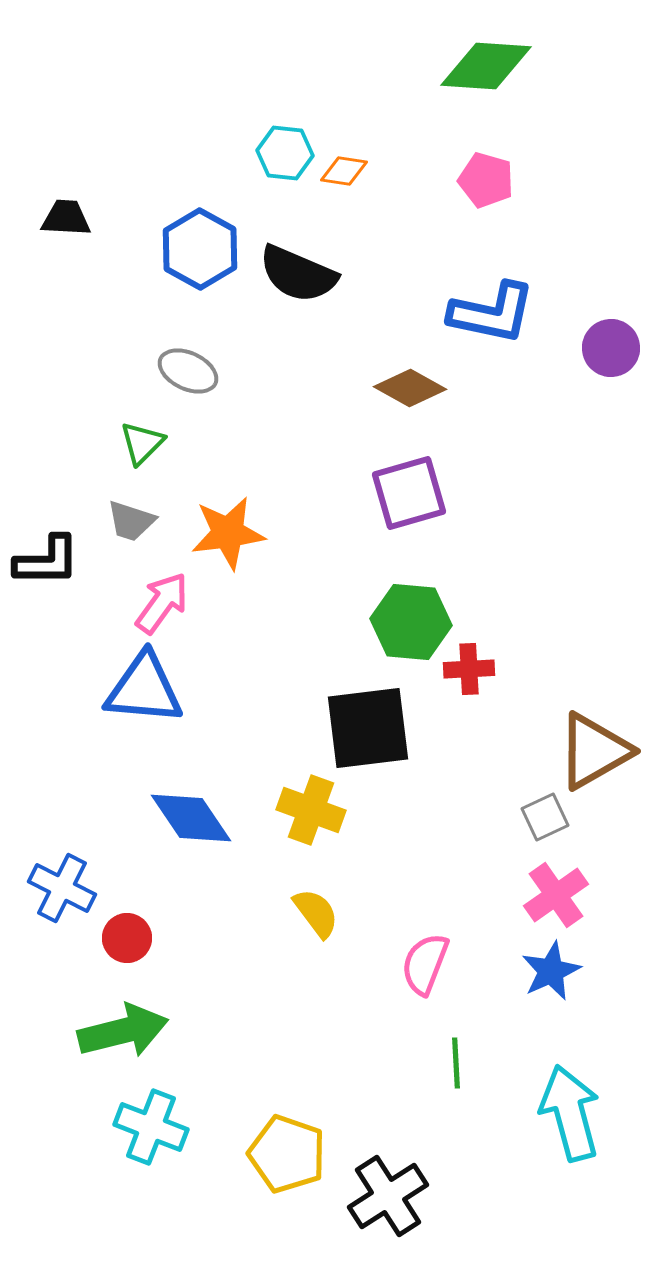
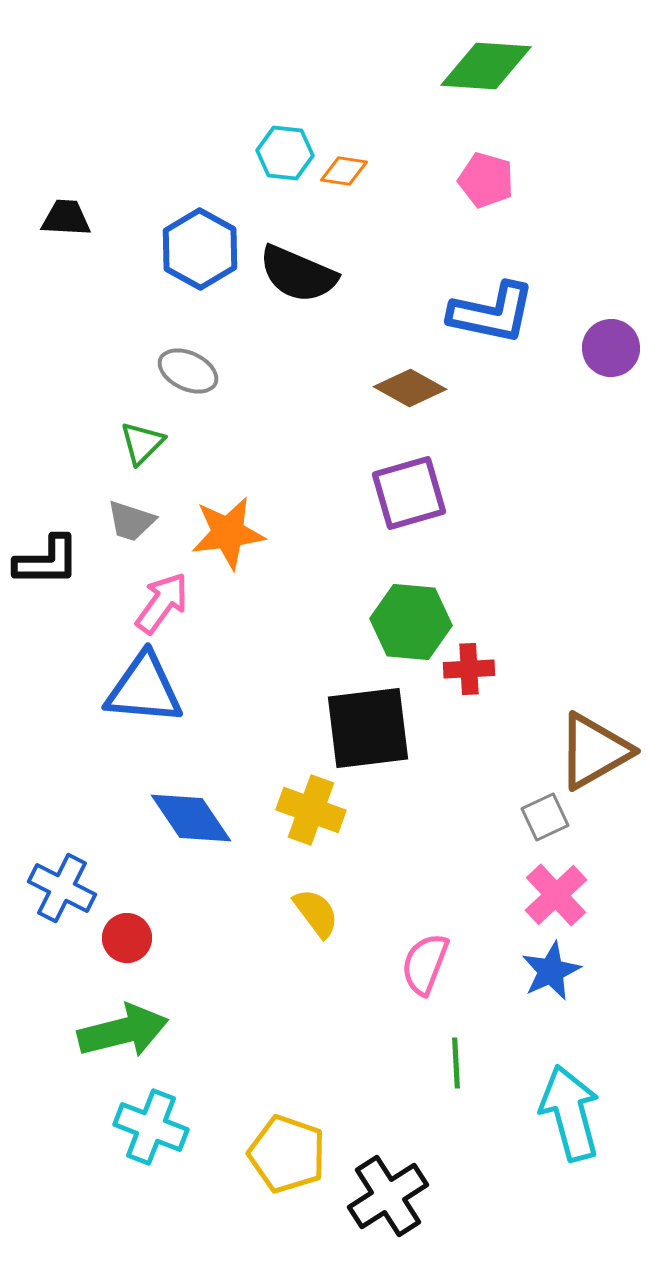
pink cross: rotated 8 degrees counterclockwise
